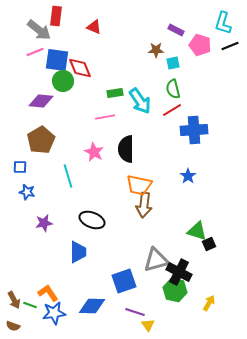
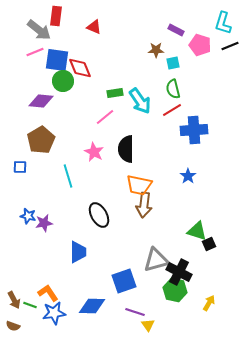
pink line at (105, 117): rotated 30 degrees counterclockwise
blue star at (27, 192): moved 1 px right, 24 px down
black ellipse at (92, 220): moved 7 px right, 5 px up; rotated 40 degrees clockwise
